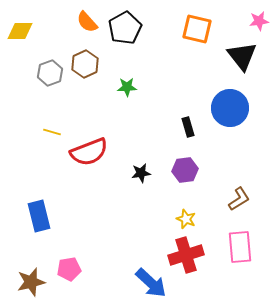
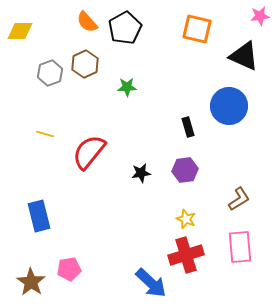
pink star: moved 1 px right, 5 px up
black triangle: moved 2 px right; rotated 28 degrees counterclockwise
blue circle: moved 1 px left, 2 px up
yellow line: moved 7 px left, 2 px down
red semicircle: rotated 150 degrees clockwise
brown star: rotated 24 degrees counterclockwise
